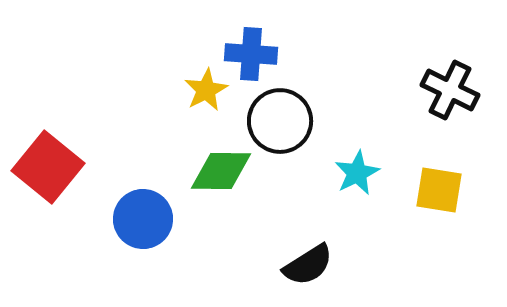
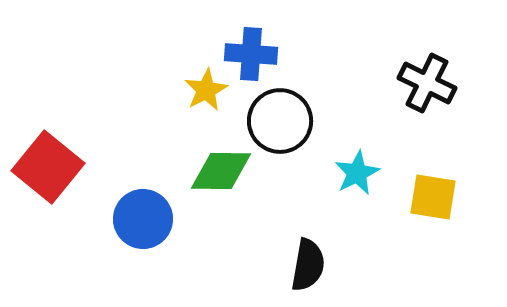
black cross: moved 23 px left, 7 px up
yellow square: moved 6 px left, 7 px down
black semicircle: rotated 48 degrees counterclockwise
